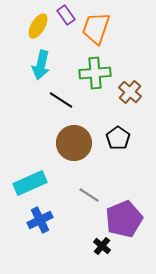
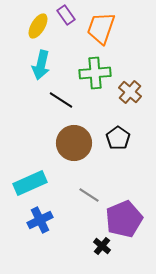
orange trapezoid: moved 5 px right
